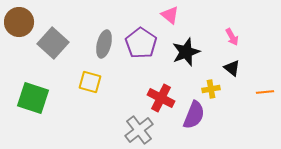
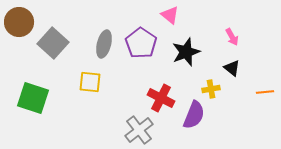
yellow square: rotated 10 degrees counterclockwise
